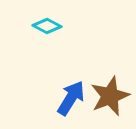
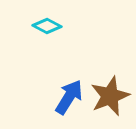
blue arrow: moved 2 px left, 1 px up
